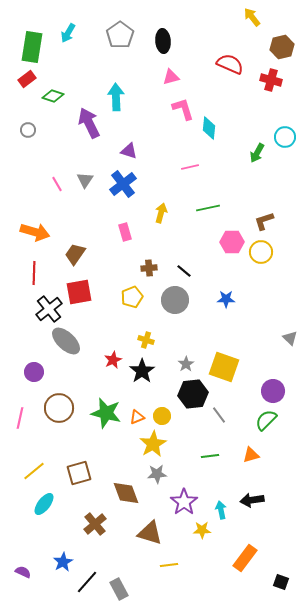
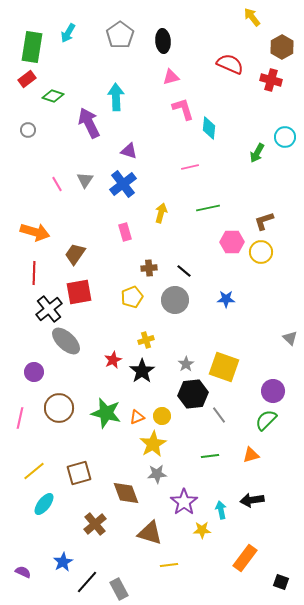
brown hexagon at (282, 47): rotated 15 degrees counterclockwise
yellow cross at (146, 340): rotated 35 degrees counterclockwise
